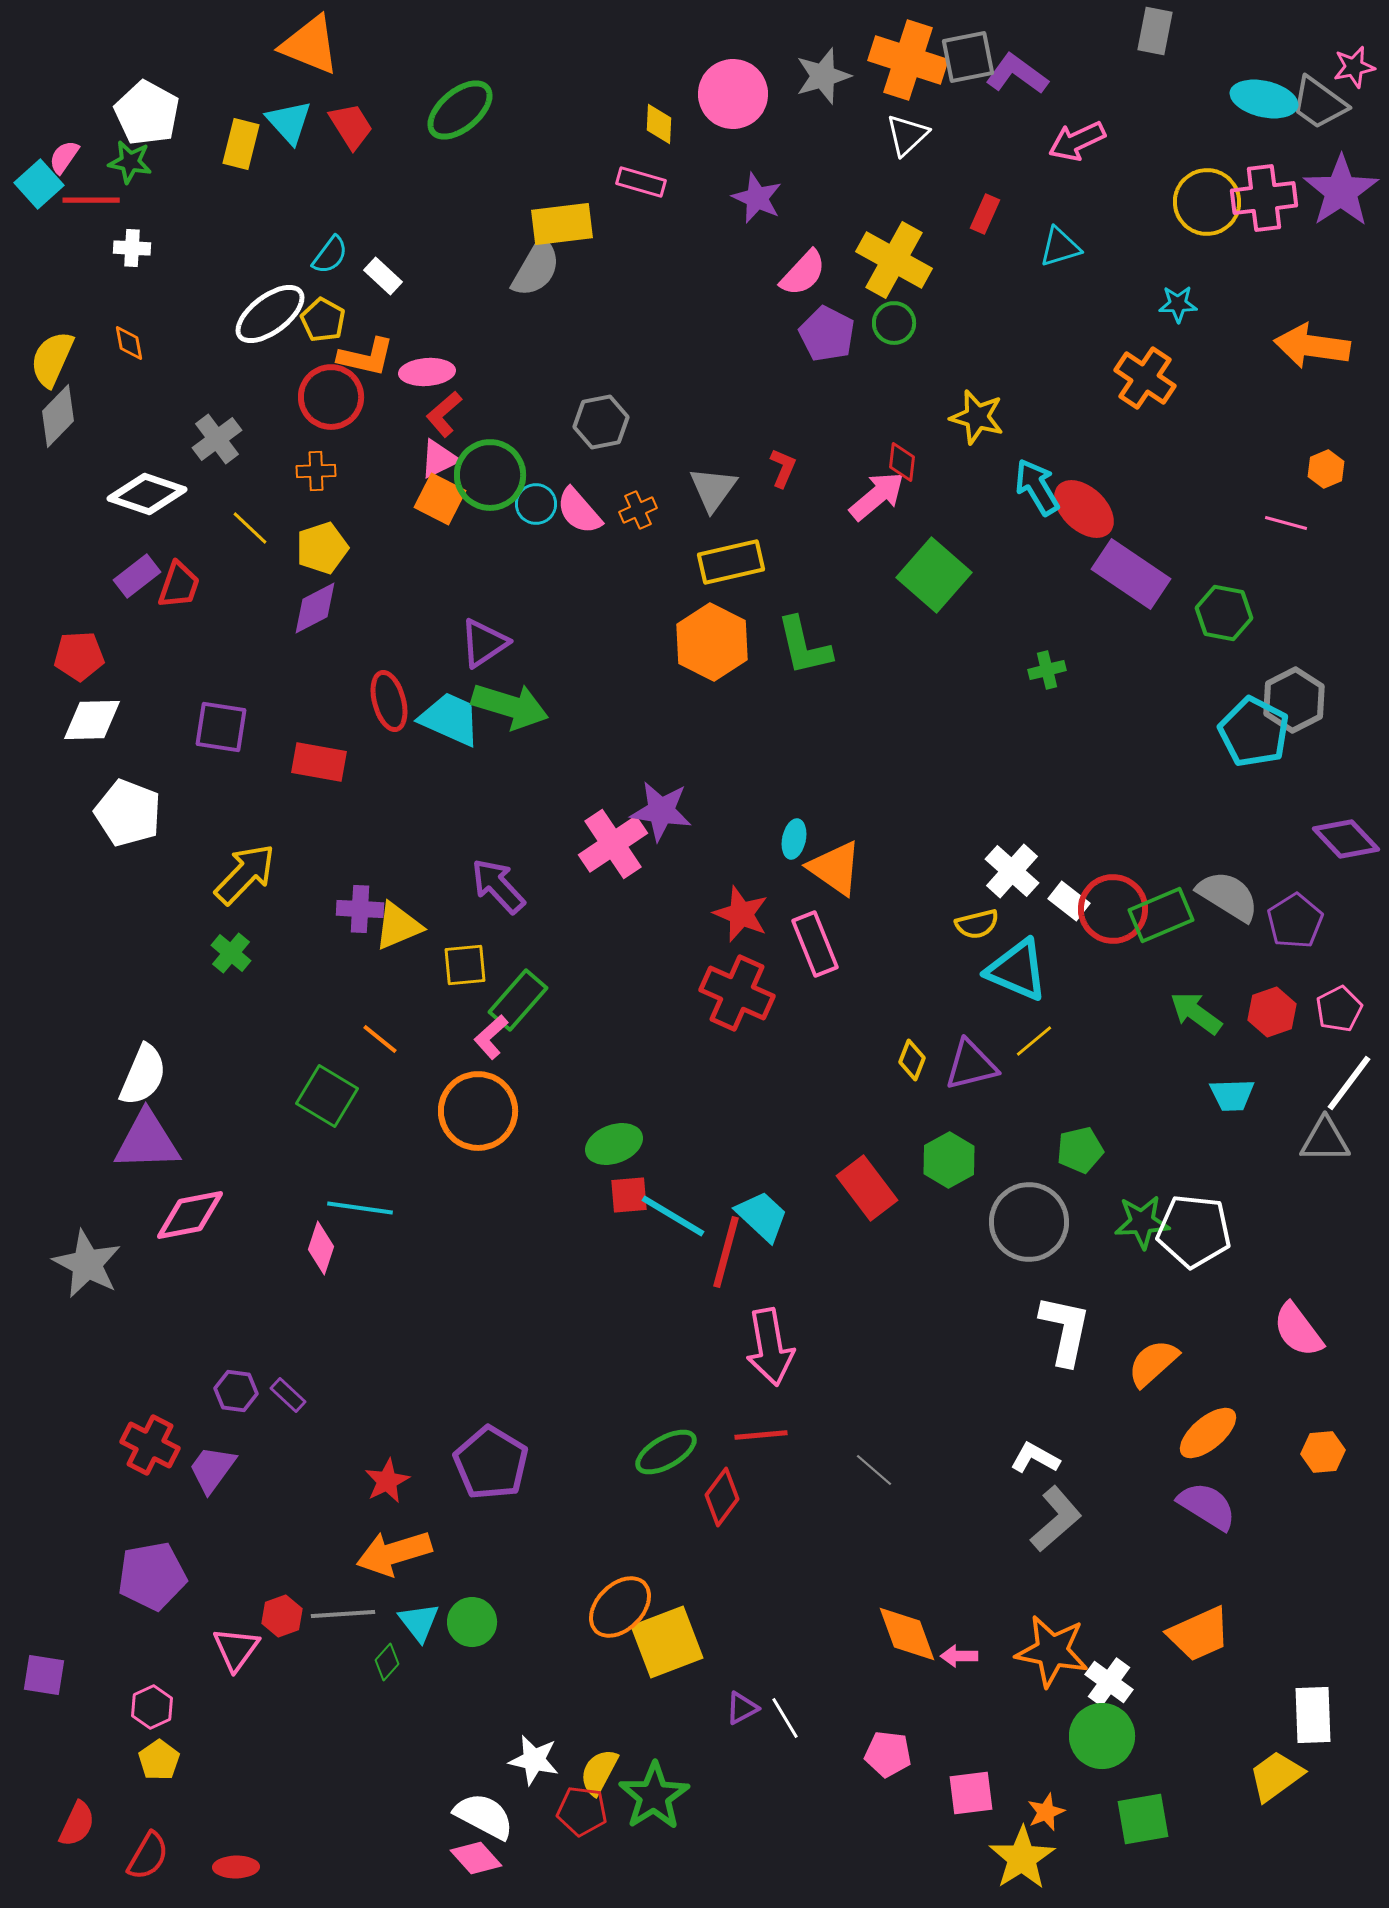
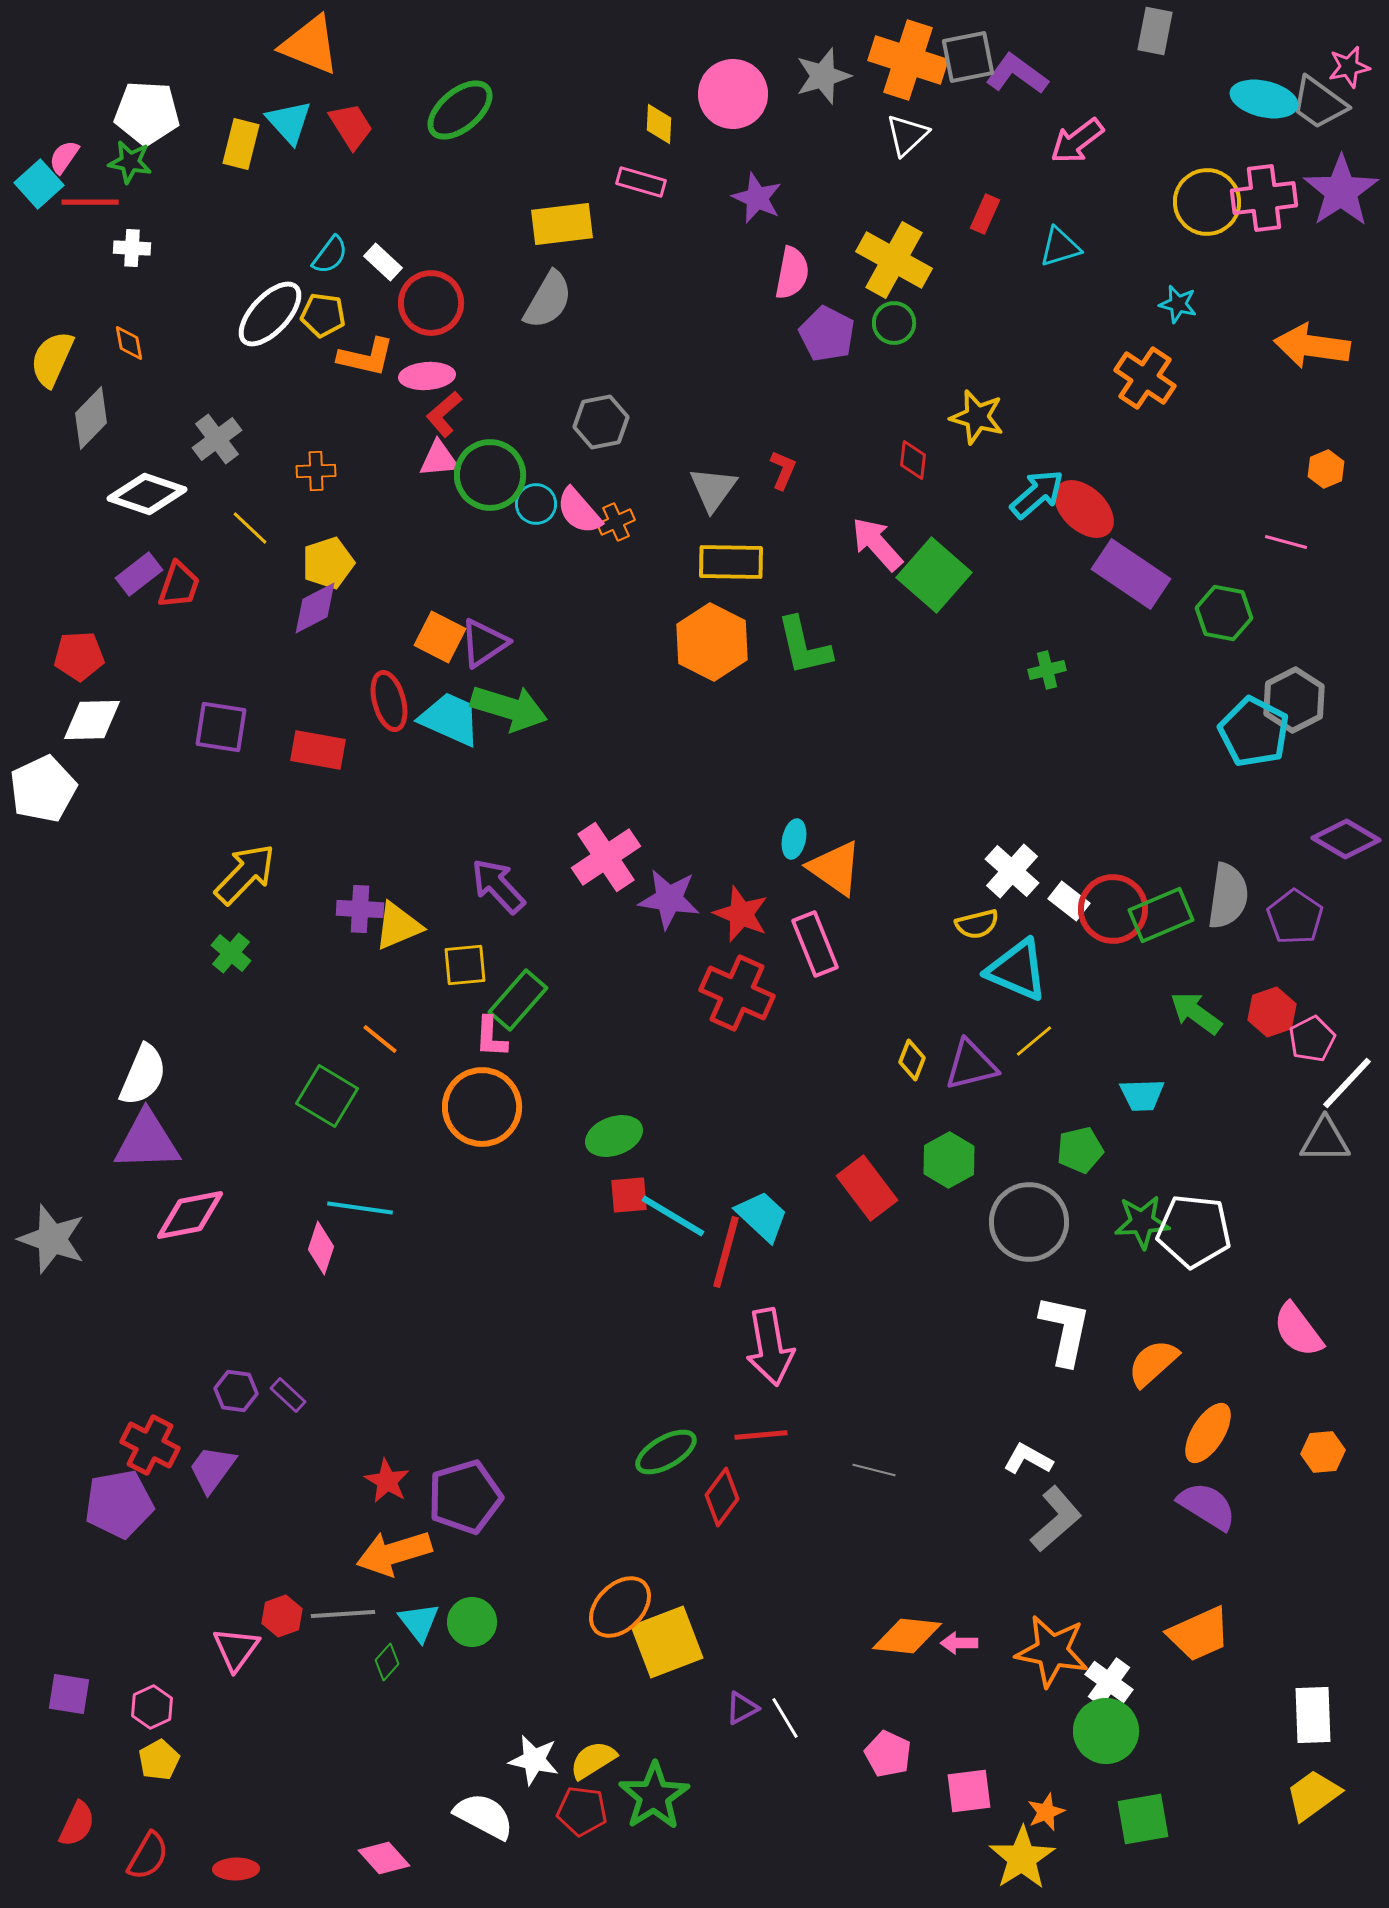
pink star at (1354, 67): moved 5 px left
white pentagon at (147, 113): rotated 26 degrees counterclockwise
pink arrow at (1077, 141): rotated 12 degrees counterclockwise
red line at (91, 200): moved 1 px left, 2 px down
gray semicircle at (536, 268): moved 12 px right, 32 px down
pink semicircle at (803, 273): moved 11 px left; rotated 32 degrees counterclockwise
white rectangle at (383, 276): moved 14 px up
cyan star at (1178, 304): rotated 15 degrees clockwise
white ellipse at (270, 314): rotated 10 degrees counterclockwise
yellow pentagon at (323, 320): moved 5 px up; rotated 21 degrees counterclockwise
pink ellipse at (427, 372): moved 4 px down
red circle at (331, 397): moved 100 px right, 94 px up
gray diamond at (58, 416): moved 33 px right, 2 px down
pink triangle at (439, 459): rotated 21 degrees clockwise
red diamond at (902, 462): moved 11 px right, 2 px up
red L-shape at (783, 468): moved 2 px down
cyan arrow at (1037, 487): moved 7 px down; rotated 80 degrees clockwise
pink arrow at (877, 496): moved 48 px down; rotated 92 degrees counterclockwise
orange square at (440, 499): moved 138 px down
orange cross at (638, 510): moved 22 px left, 12 px down
pink line at (1286, 523): moved 19 px down
yellow pentagon at (322, 548): moved 6 px right, 15 px down
yellow rectangle at (731, 562): rotated 14 degrees clockwise
purple rectangle at (137, 576): moved 2 px right, 2 px up
green arrow at (510, 706): moved 1 px left, 2 px down
red rectangle at (319, 762): moved 1 px left, 12 px up
purple star at (661, 811): moved 8 px right, 88 px down
white pentagon at (128, 813): moved 85 px left, 24 px up; rotated 26 degrees clockwise
purple diamond at (1346, 839): rotated 16 degrees counterclockwise
pink cross at (613, 844): moved 7 px left, 13 px down
gray semicircle at (1228, 896): rotated 66 degrees clockwise
purple pentagon at (1295, 921): moved 4 px up; rotated 6 degrees counterclockwise
pink pentagon at (1339, 1009): moved 27 px left, 30 px down
pink L-shape at (491, 1037): rotated 45 degrees counterclockwise
white line at (1349, 1083): moved 2 px left; rotated 6 degrees clockwise
cyan trapezoid at (1232, 1095): moved 90 px left
orange circle at (478, 1111): moved 4 px right, 4 px up
green ellipse at (614, 1144): moved 8 px up
gray star at (87, 1264): moved 35 px left, 25 px up; rotated 8 degrees counterclockwise
orange ellipse at (1208, 1433): rotated 18 degrees counterclockwise
white L-shape at (1035, 1458): moved 7 px left, 1 px down
purple pentagon at (491, 1463): moved 26 px left, 34 px down; rotated 24 degrees clockwise
gray line at (874, 1470): rotated 27 degrees counterclockwise
red star at (387, 1481): rotated 15 degrees counterclockwise
purple pentagon at (152, 1576): moved 33 px left, 72 px up
orange diamond at (907, 1634): moved 2 px down; rotated 64 degrees counterclockwise
pink arrow at (959, 1656): moved 13 px up
purple square at (44, 1675): moved 25 px right, 19 px down
green circle at (1102, 1736): moved 4 px right, 5 px up
pink pentagon at (888, 1754): rotated 18 degrees clockwise
yellow pentagon at (159, 1760): rotated 6 degrees clockwise
yellow semicircle at (599, 1772): moved 6 px left, 12 px up; rotated 30 degrees clockwise
yellow trapezoid at (1276, 1776): moved 37 px right, 19 px down
pink square at (971, 1793): moved 2 px left, 2 px up
pink diamond at (476, 1858): moved 92 px left
red ellipse at (236, 1867): moved 2 px down
